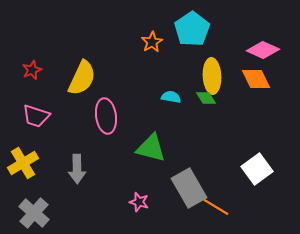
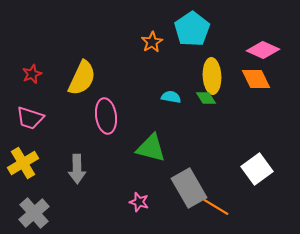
red star: moved 4 px down
pink trapezoid: moved 6 px left, 2 px down
gray cross: rotated 8 degrees clockwise
